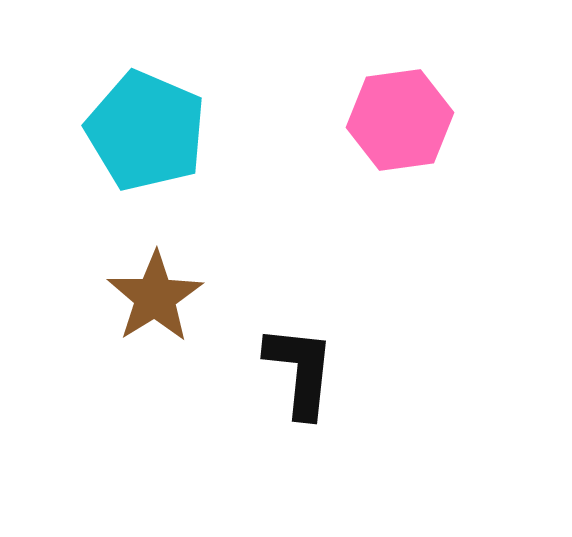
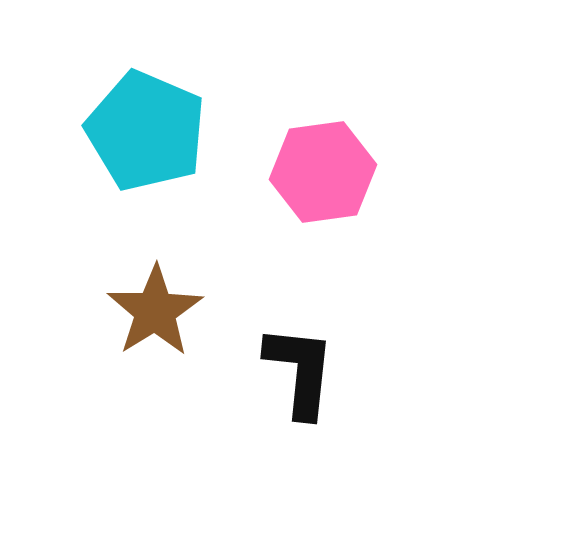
pink hexagon: moved 77 px left, 52 px down
brown star: moved 14 px down
